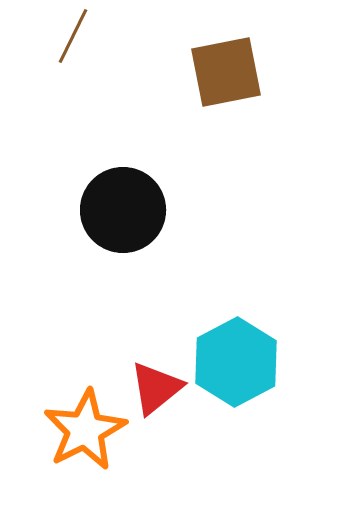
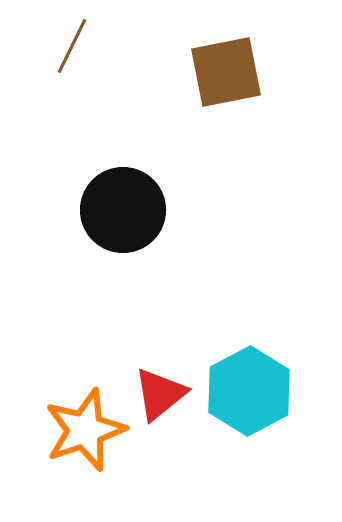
brown line: moved 1 px left, 10 px down
cyan hexagon: moved 13 px right, 29 px down
red triangle: moved 4 px right, 6 px down
orange star: rotated 8 degrees clockwise
